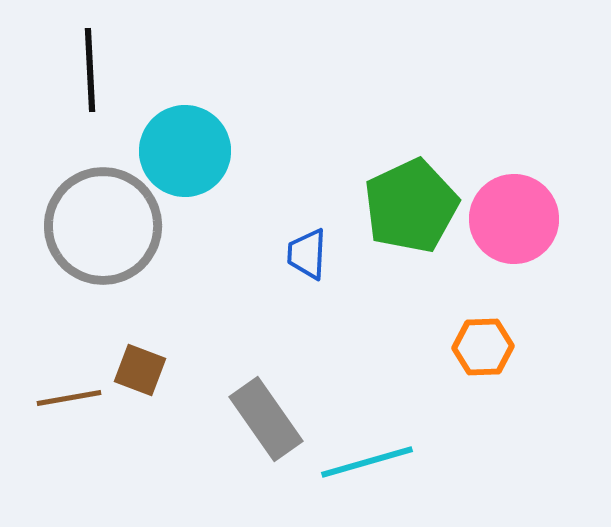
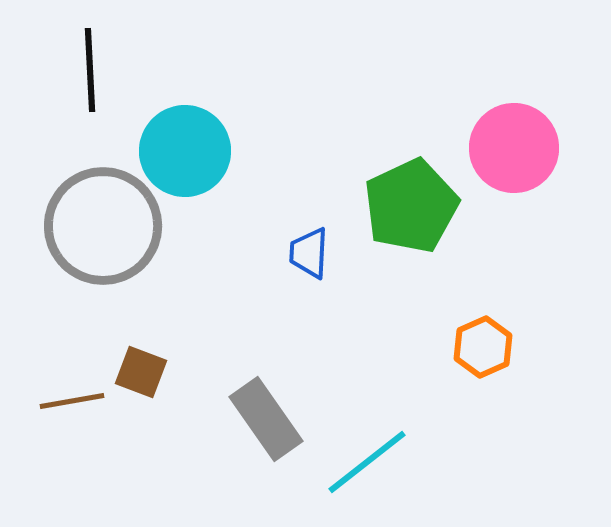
pink circle: moved 71 px up
blue trapezoid: moved 2 px right, 1 px up
orange hexagon: rotated 22 degrees counterclockwise
brown square: moved 1 px right, 2 px down
brown line: moved 3 px right, 3 px down
cyan line: rotated 22 degrees counterclockwise
